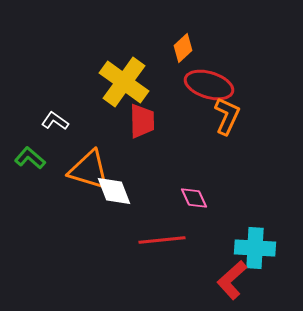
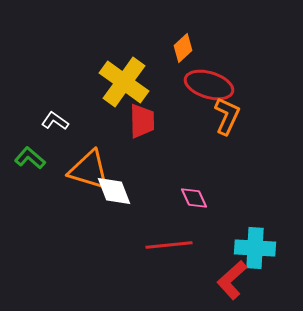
red line: moved 7 px right, 5 px down
